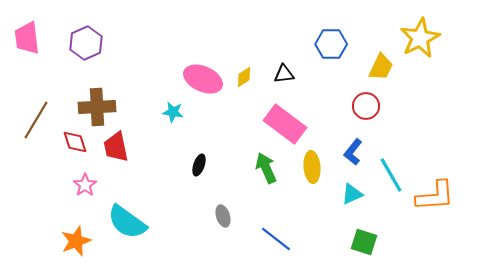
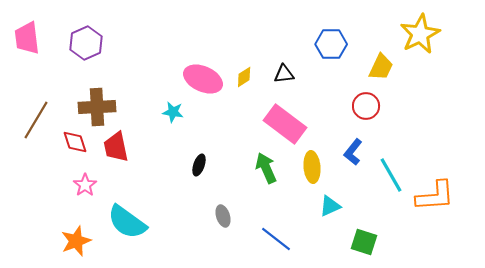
yellow star: moved 4 px up
cyan triangle: moved 22 px left, 12 px down
